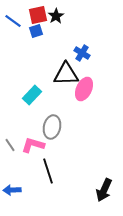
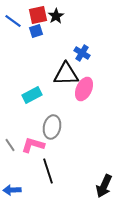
cyan rectangle: rotated 18 degrees clockwise
black arrow: moved 4 px up
